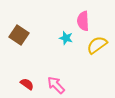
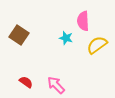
red semicircle: moved 1 px left, 2 px up
